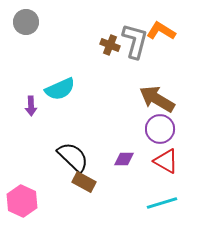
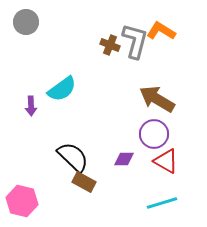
cyan semicircle: moved 2 px right; rotated 12 degrees counterclockwise
purple circle: moved 6 px left, 5 px down
pink hexagon: rotated 12 degrees counterclockwise
